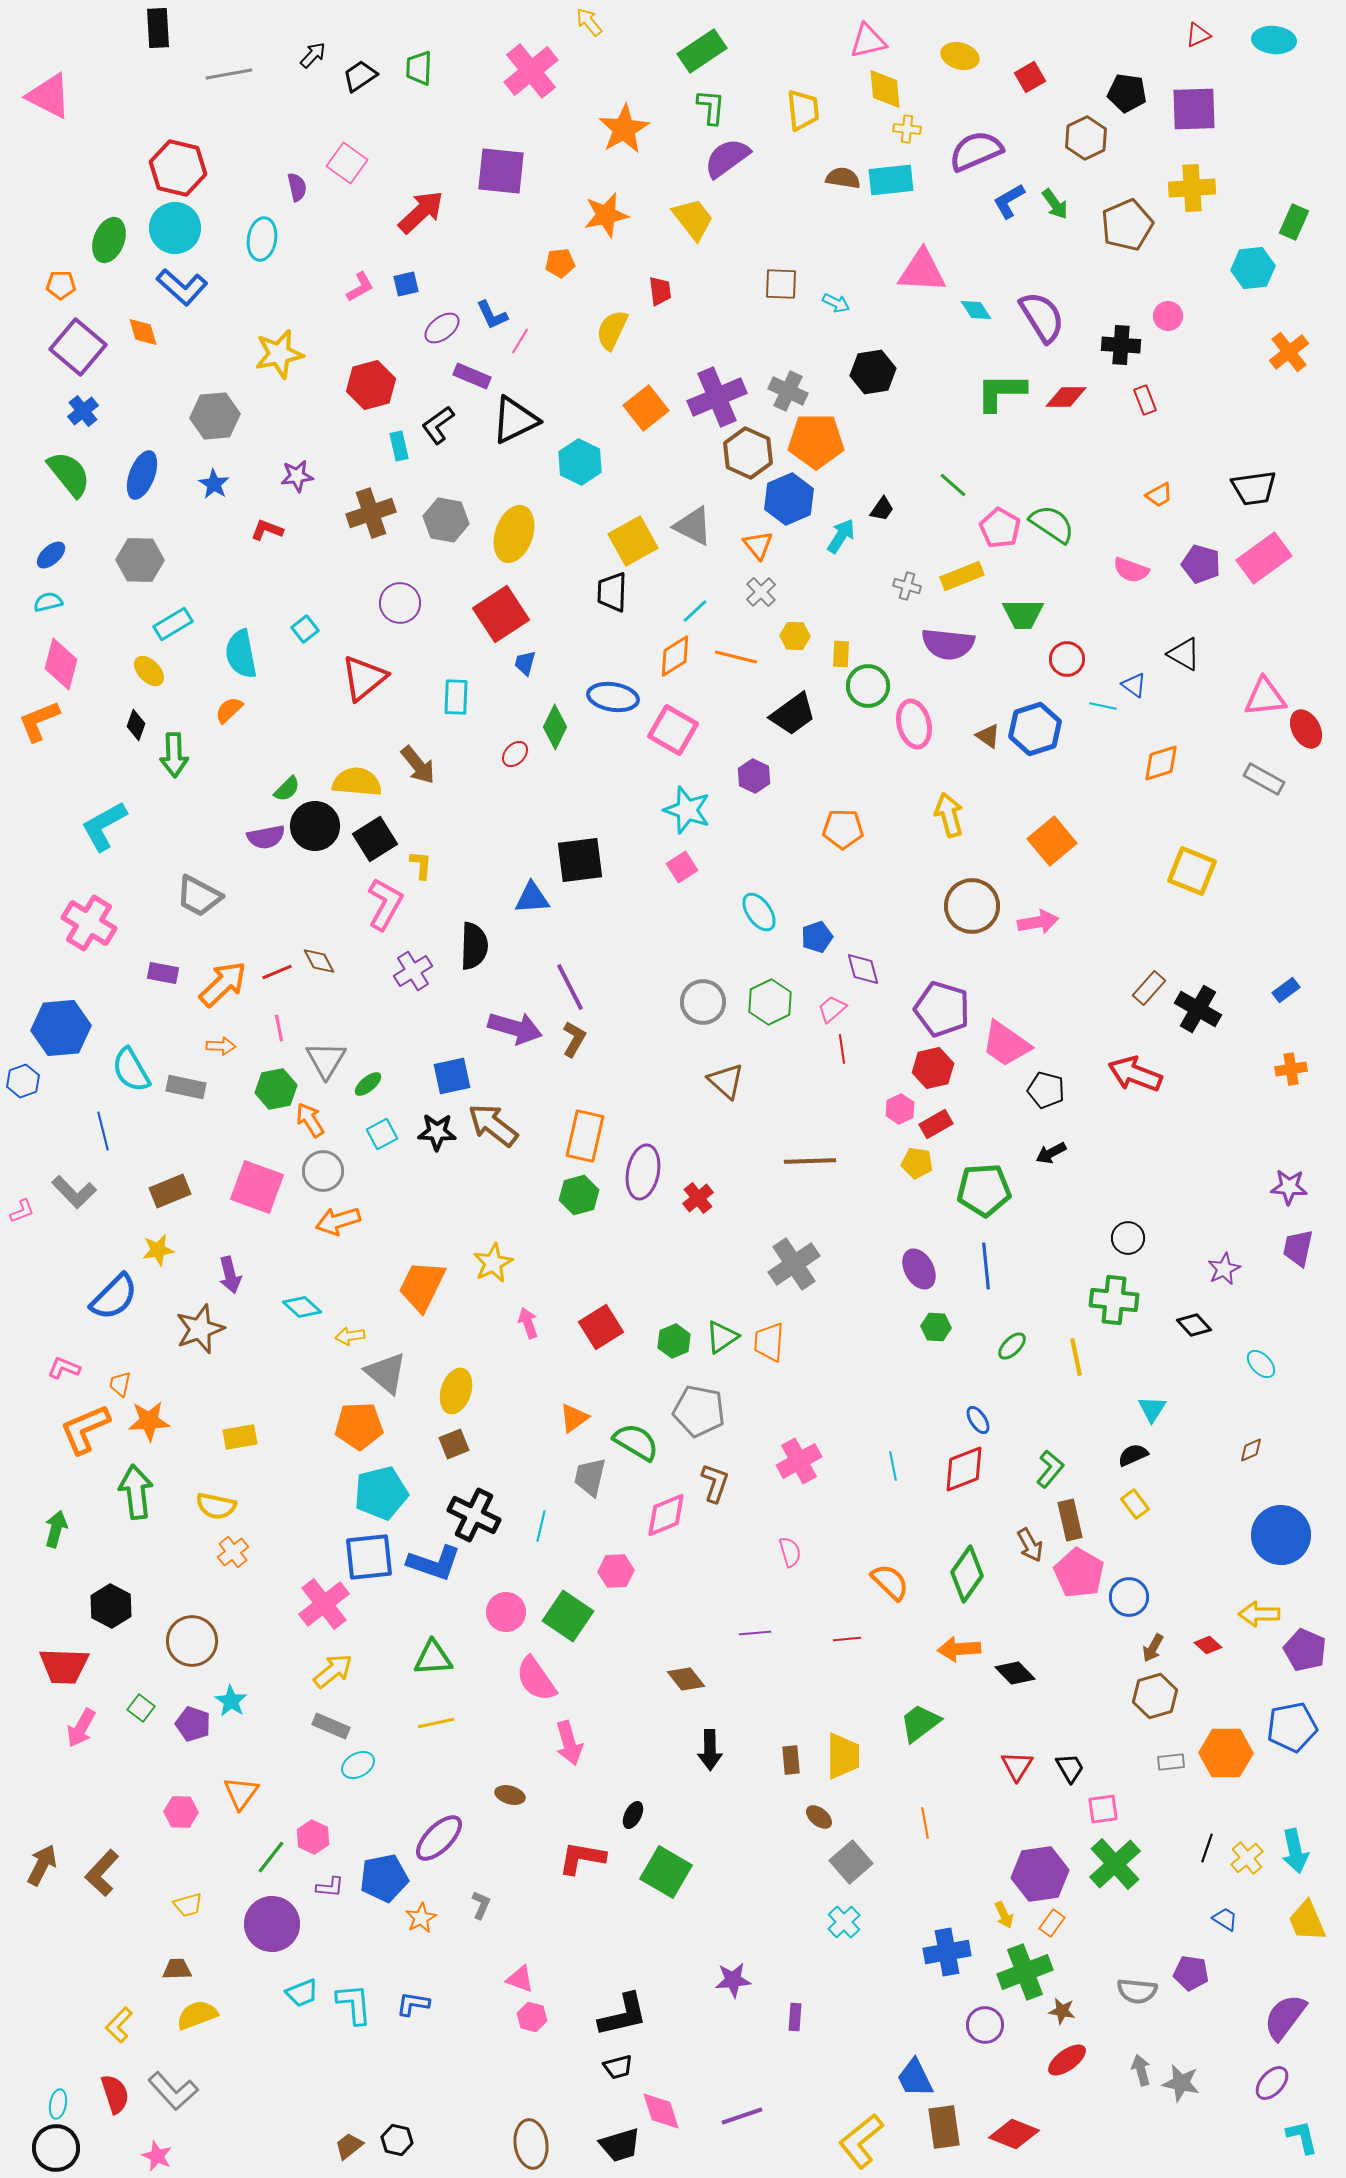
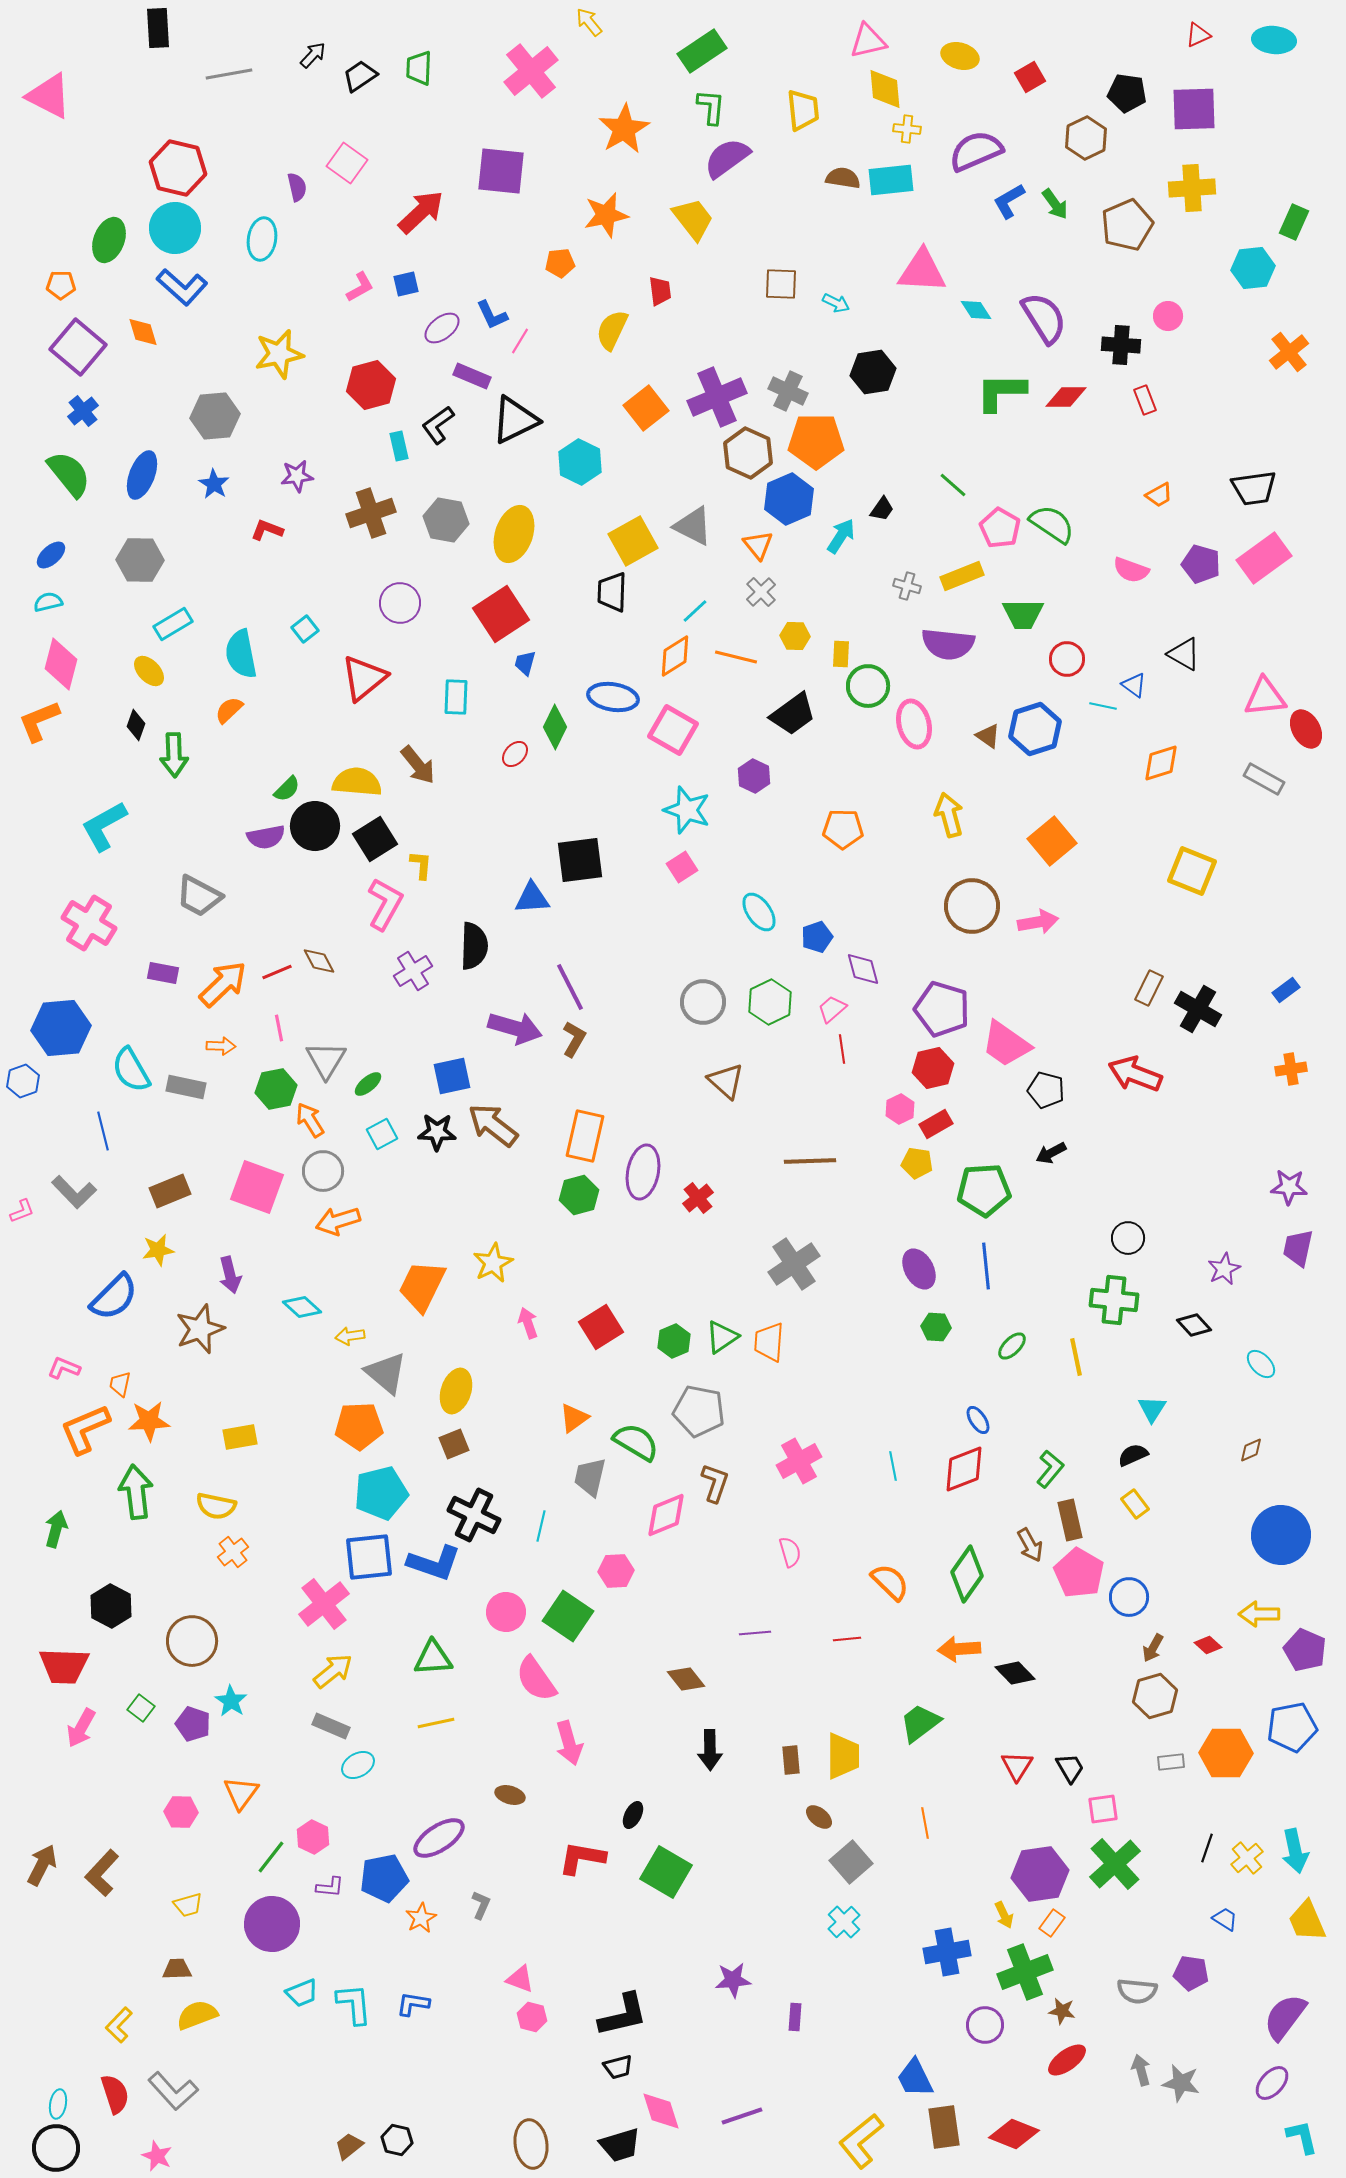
purple semicircle at (1042, 317): moved 2 px right, 1 px down
brown rectangle at (1149, 988): rotated 16 degrees counterclockwise
purple ellipse at (439, 1838): rotated 12 degrees clockwise
